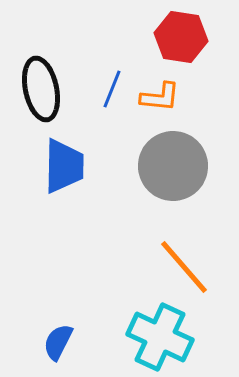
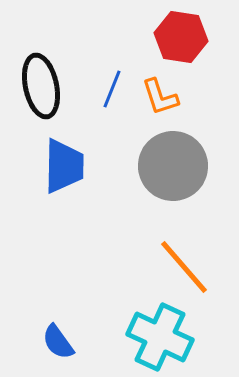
black ellipse: moved 3 px up
orange L-shape: rotated 66 degrees clockwise
blue semicircle: rotated 63 degrees counterclockwise
